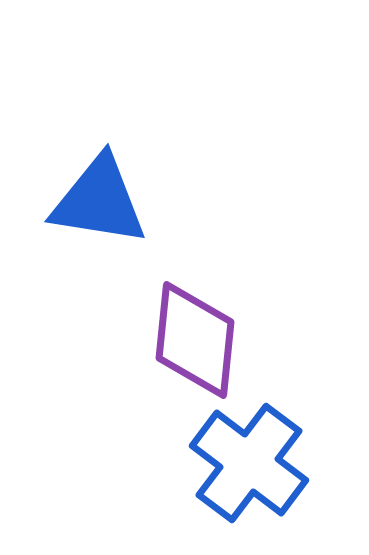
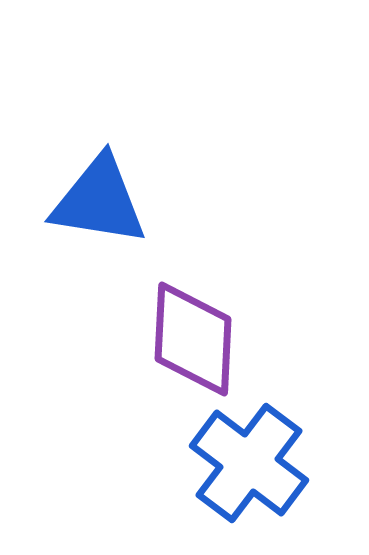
purple diamond: moved 2 px left, 1 px up; rotated 3 degrees counterclockwise
